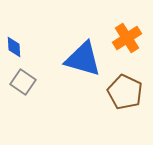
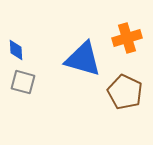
orange cross: rotated 16 degrees clockwise
blue diamond: moved 2 px right, 3 px down
gray square: rotated 20 degrees counterclockwise
